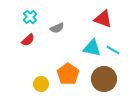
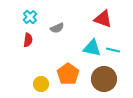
red semicircle: rotated 40 degrees counterclockwise
cyan line: rotated 16 degrees counterclockwise
